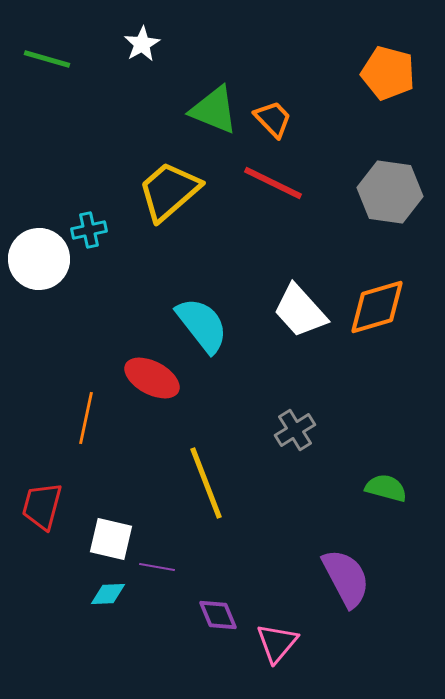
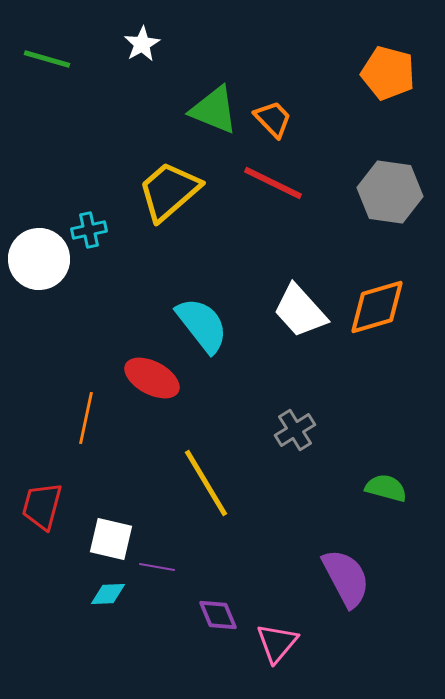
yellow line: rotated 10 degrees counterclockwise
